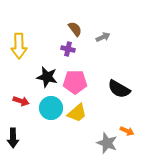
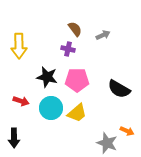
gray arrow: moved 2 px up
pink pentagon: moved 2 px right, 2 px up
black arrow: moved 1 px right
